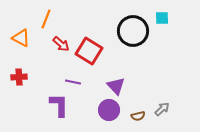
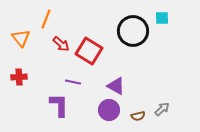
orange triangle: rotated 24 degrees clockwise
purple triangle: rotated 18 degrees counterclockwise
